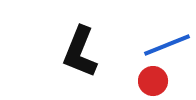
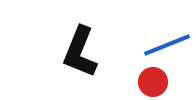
red circle: moved 1 px down
